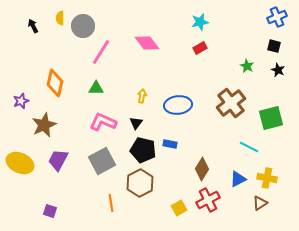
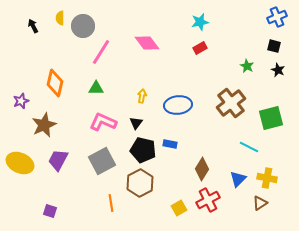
blue triangle: rotated 18 degrees counterclockwise
